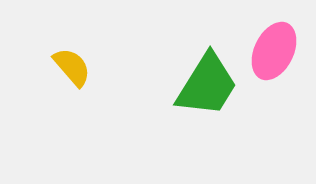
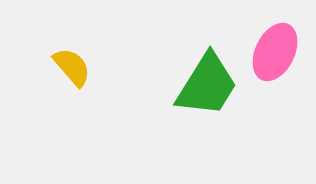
pink ellipse: moved 1 px right, 1 px down
